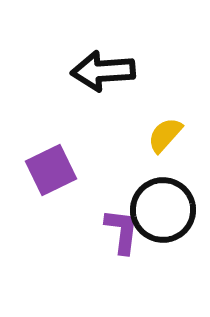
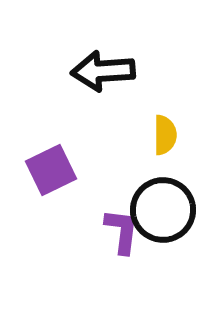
yellow semicircle: rotated 138 degrees clockwise
